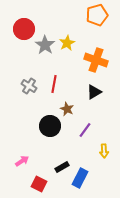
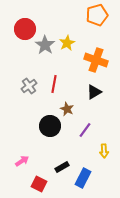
red circle: moved 1 px right
gray cross: rotated 21 degrees clockwise
blue rectangle: moved 3 px right
